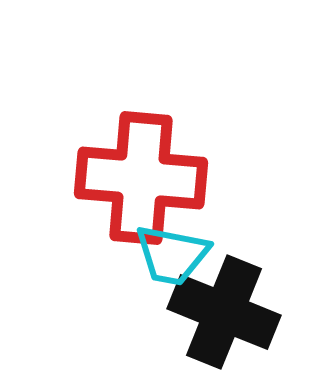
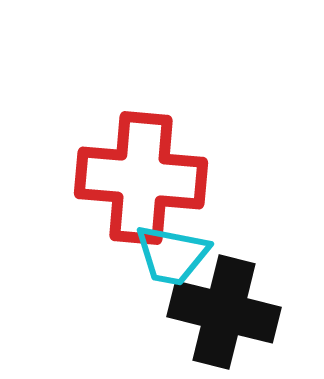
black cross: rotated 8 degrees counterclockwise
